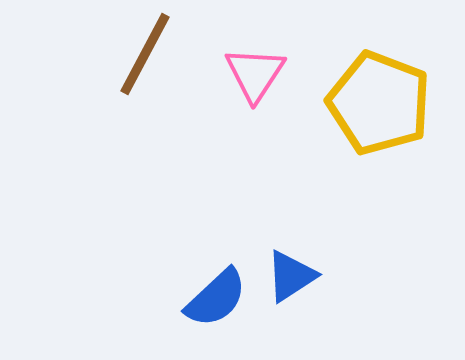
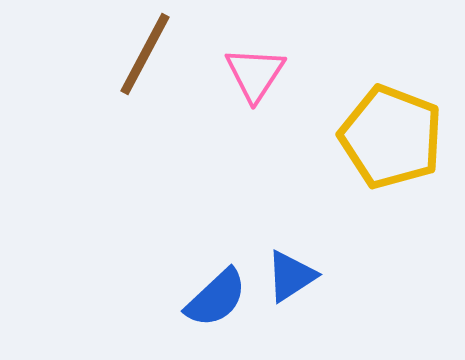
yellow pentagon: moved 12 px right, 34 px down
